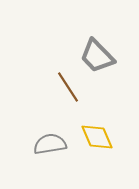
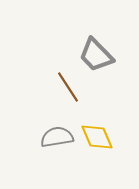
gray trapezoid: moved 1 px left, 1 px up
gray semicircle: moved 7 px right, 7 px up
